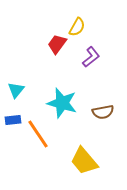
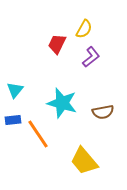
yellow semicircle: moved 7 px right, 2 px down
red trapezoid: rotated 10 degrees counterclockwise
cyan triangle: moved 1 px left
